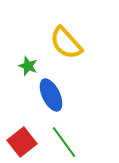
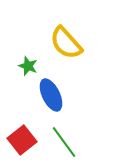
red square: moved 2 px up
